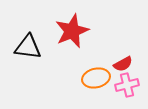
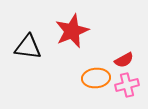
red semicircle: moved 1 px right, 4 px up
orange ellipse: rotated 8 degrees clockwise
